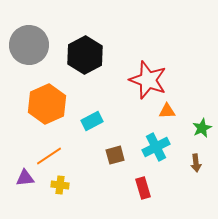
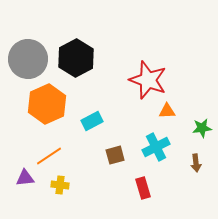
gray circle: moved 1 px left, 14 px down
black hexagon: moved 9 px left, 3 px down
green star: rotated 18 degrees clockwise
